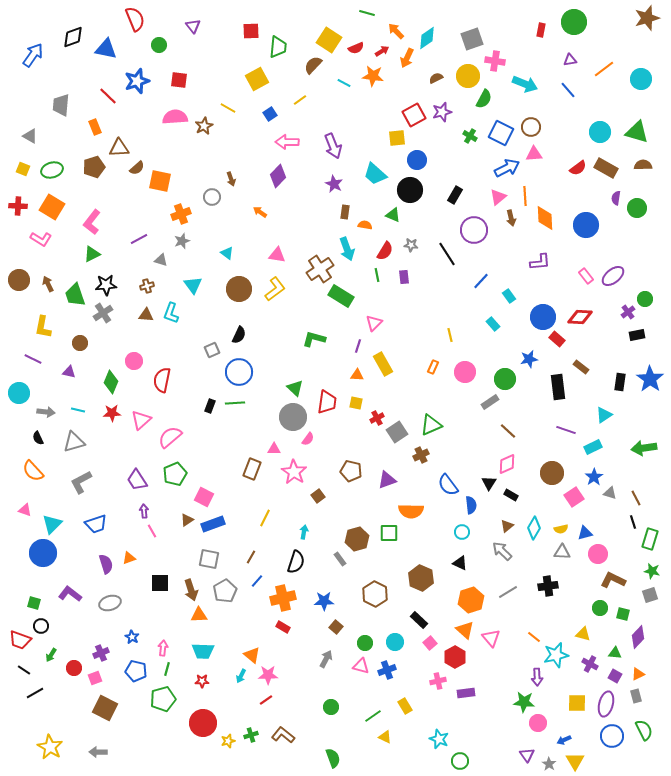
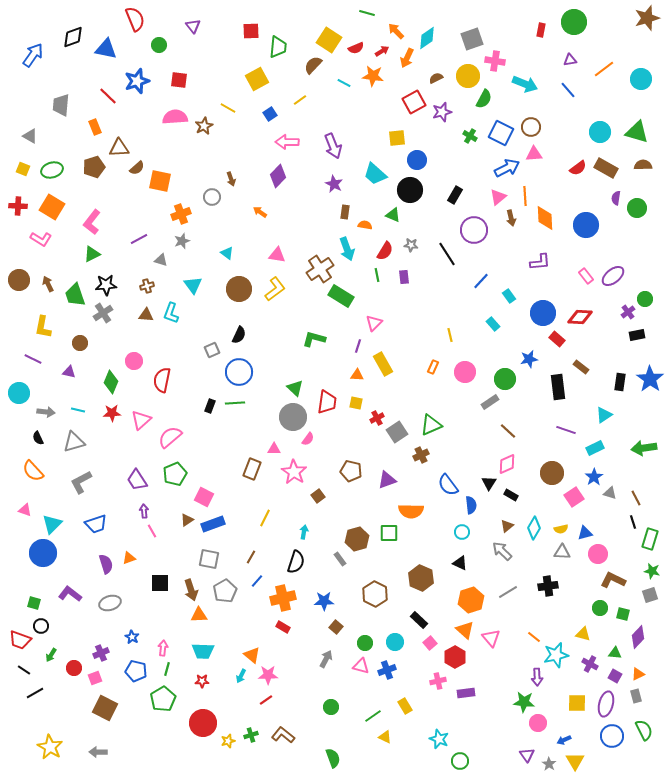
red square at (414, 115): moved 13 px up
blue circle at (543, 317): moved 4 px up
cyan rectangle at (593, 447): moved 2 px right, 1 px down
green pentagon at (163, 699): rotated 15 degrees counterclockwise
